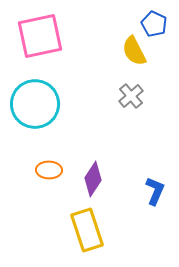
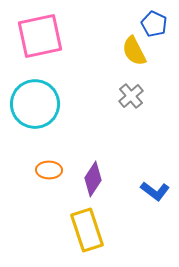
blue L-shape: rotated 104 degrees clockwise
